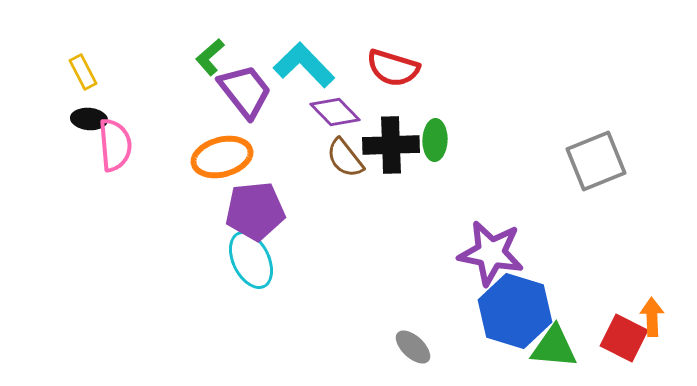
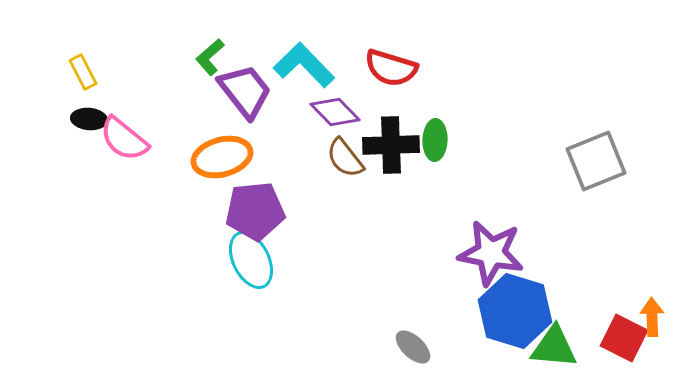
red semicircle: moved 2 px left
pink semicircle: moved 9 px right, 6 px up; rotated 134 degrees clockwise
